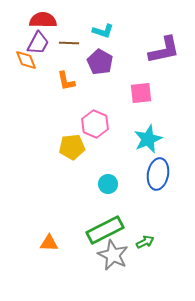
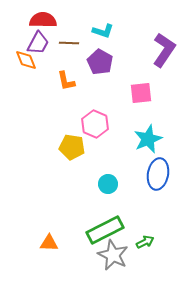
purple L-shape: rotated 44 degrees counterclockwise
yellow pentagon: rotated 15 degrees clockwise
